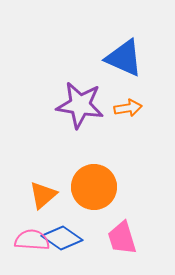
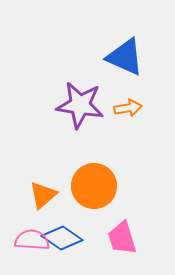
blue triangle: moved 1 px right, 1 px up
orange circle: moved 1 px up
